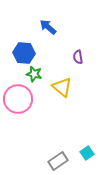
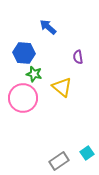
pink circle: moved 5 px right, 1 px up
gray rectangle: moved 1 px right
